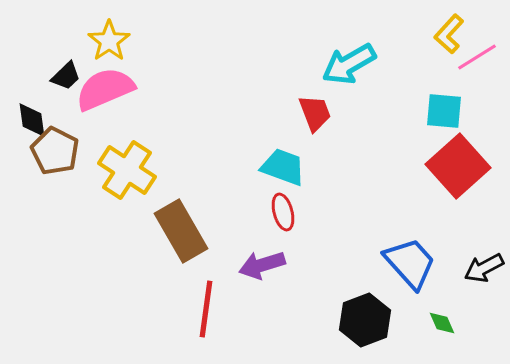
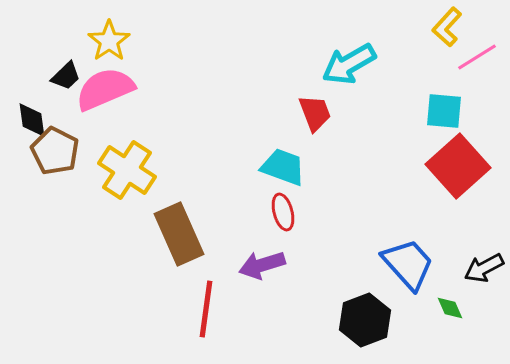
yellow L-shape: moved 2 px left, 7 px up
brown rectangle: moved 2 px left, 3 px down; rotated 6 degrees clockwise
blue trapezoid: moved 2 px left, 1 px down
green diamond: moved 8 px right, 15 px up
